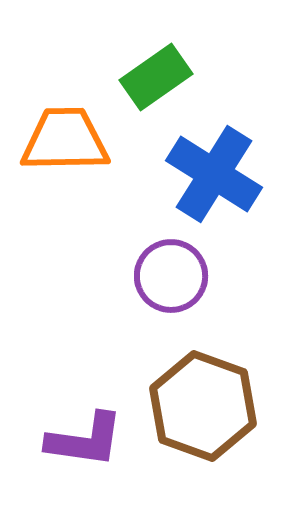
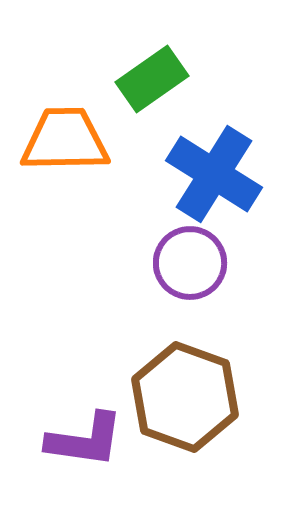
green rectangle: moved 4 px left, 2 px down
purple circle: moved 19 px right, 13 px up
brown hexagon: moved 18 px left, 9 px up
